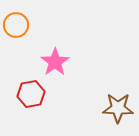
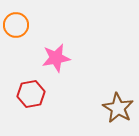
pink star: moved 1 px right, 4 px up; rotated 24 degrees clockwise
brown star: rotated 28 degrees clockwise
